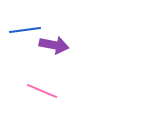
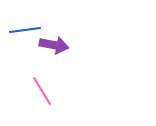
pink line: rotated 36 degrees clockwise
